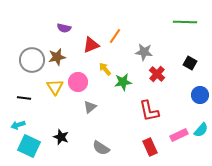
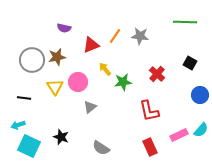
gray star: moved 4 px left, 16 px up
